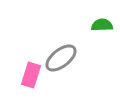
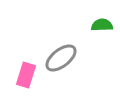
pink rectangle: moved 5 px left
